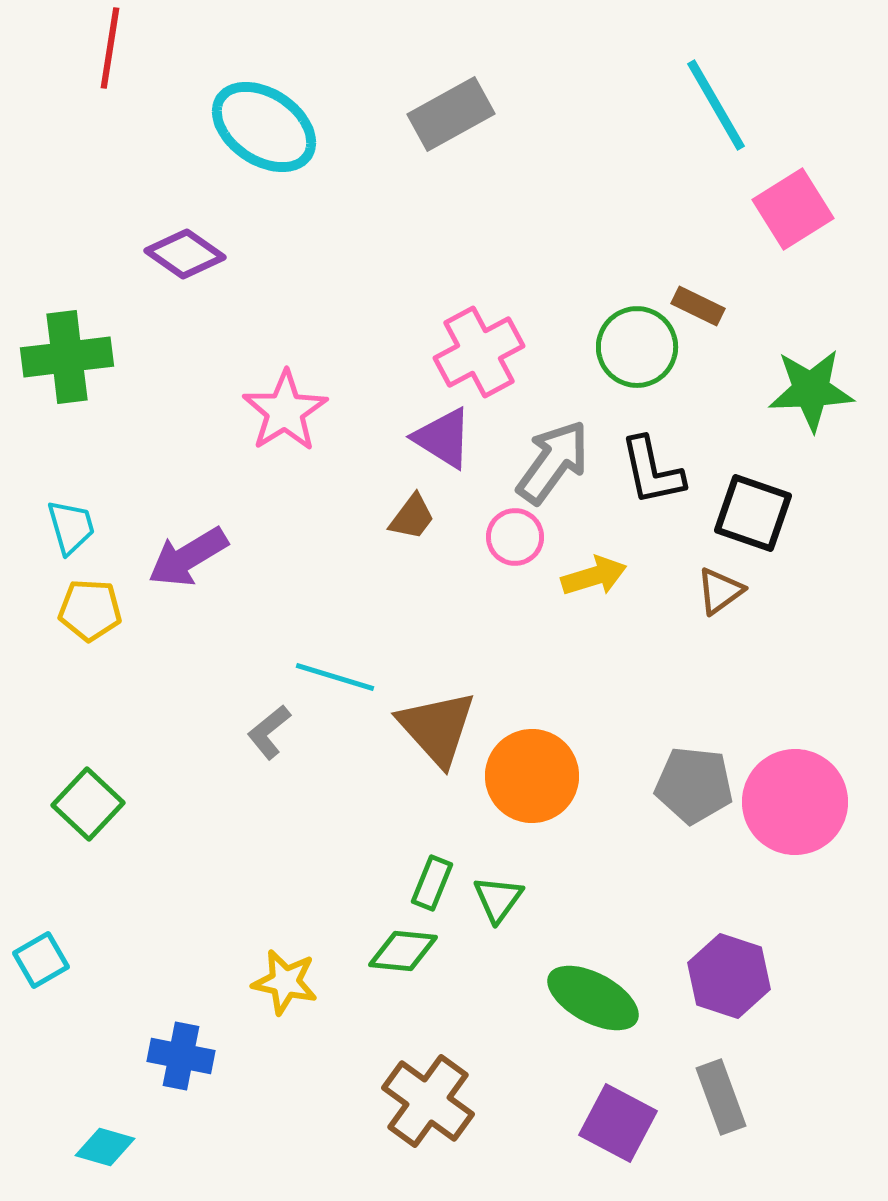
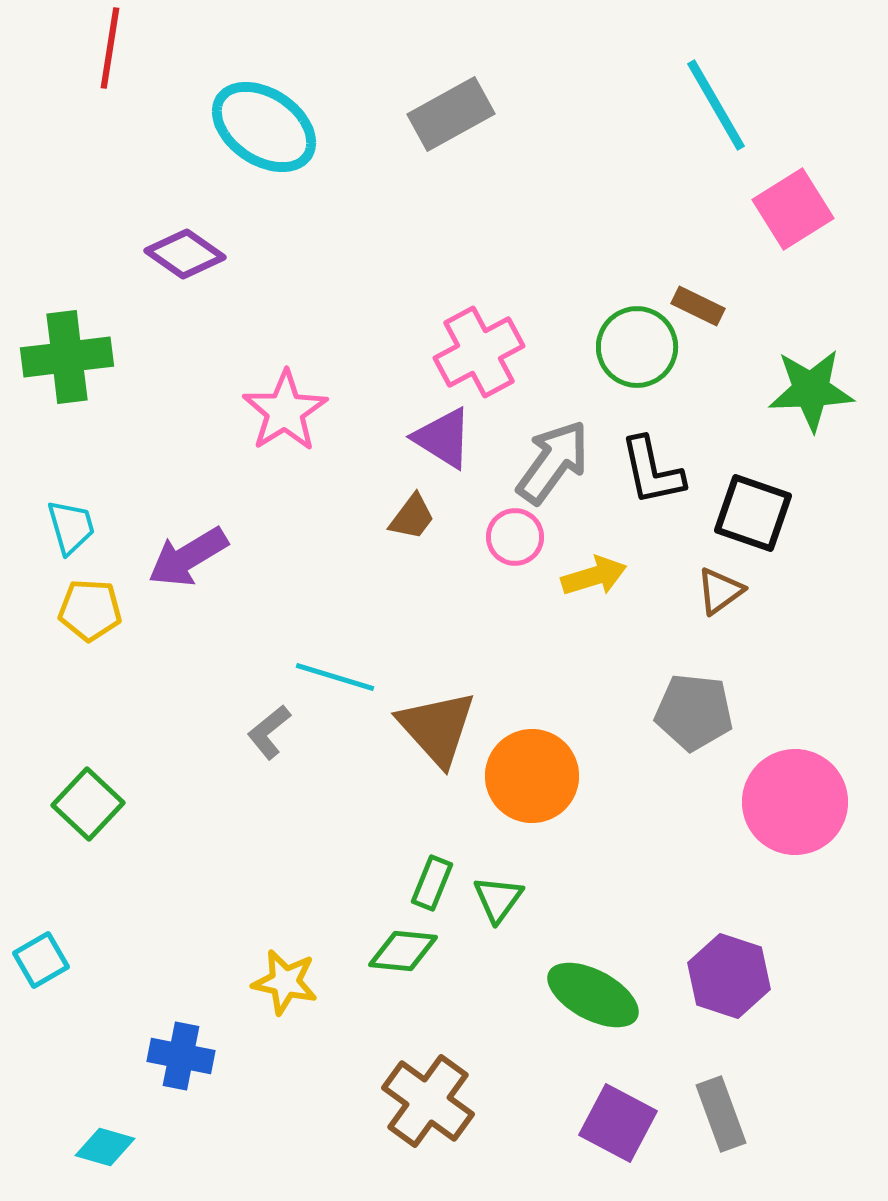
gray pentagon at (694, 785): moved 73 px up
green ellipse at (593, 998): moved 3 px up
gray rectangle at (721, 1097): moved 17 px down
